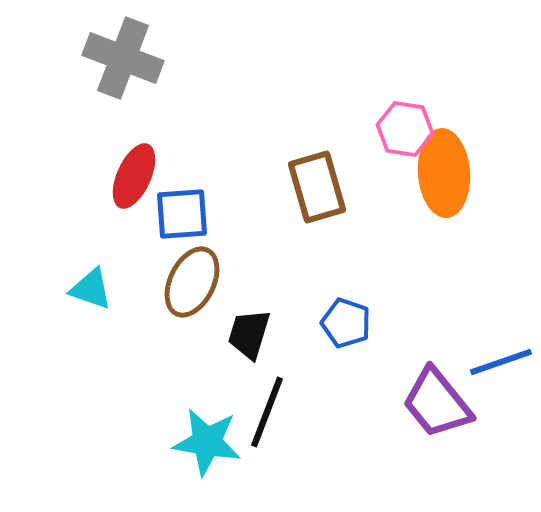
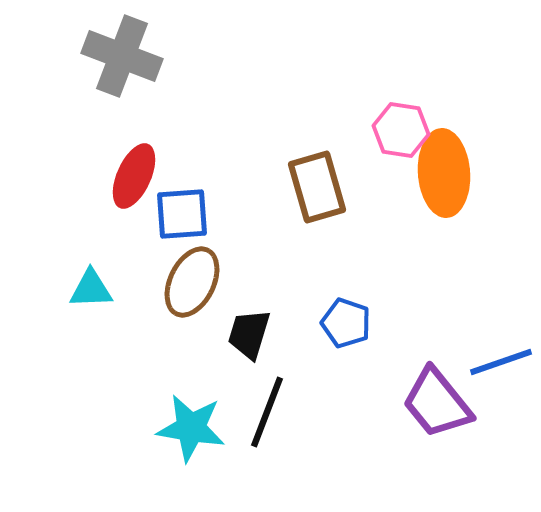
gray cross: moved 1 px left, 2 px up
pink hexagon: moved 4 px left, 1 px down
cyan triangle: rotated 21 degrees counterclockwise
cyan star: moved 16 px left, 14 px up
